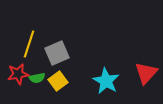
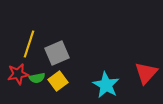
cyan star: moved 4 px down
